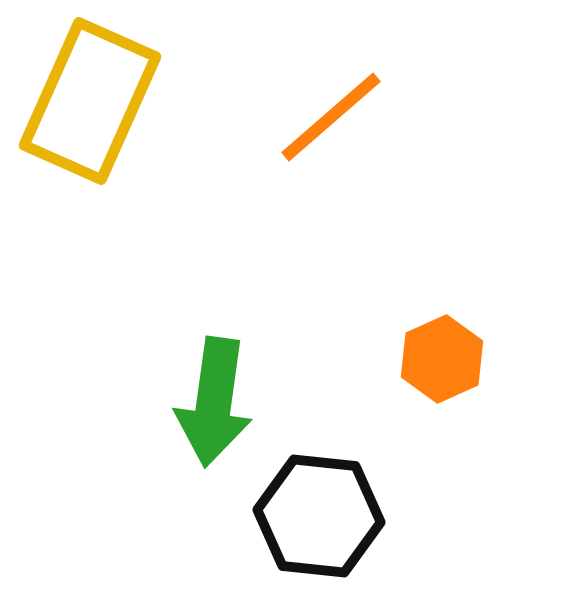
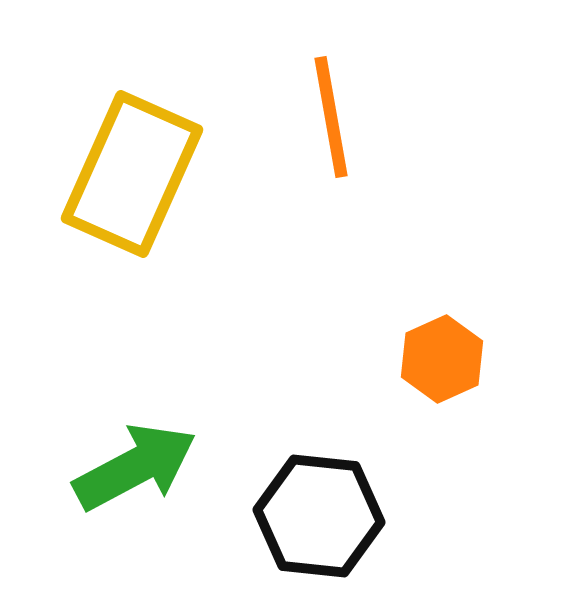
yellow rectangle: moved 42 px right, 73 px down
orange line: rotated 59 degrees counterclockwise
green arrow: moved 79 px left, 65 px down; rotated 126 degrees counterclockwise
